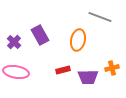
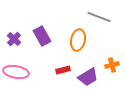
gray line: moved 1 px left
purple rectangle: moved 2 px right, 1 px down
purple cross: moved 3 px up
orange cross: moved 3 px up
purple trapezoid: rotated 30 degrees counterclockwise
